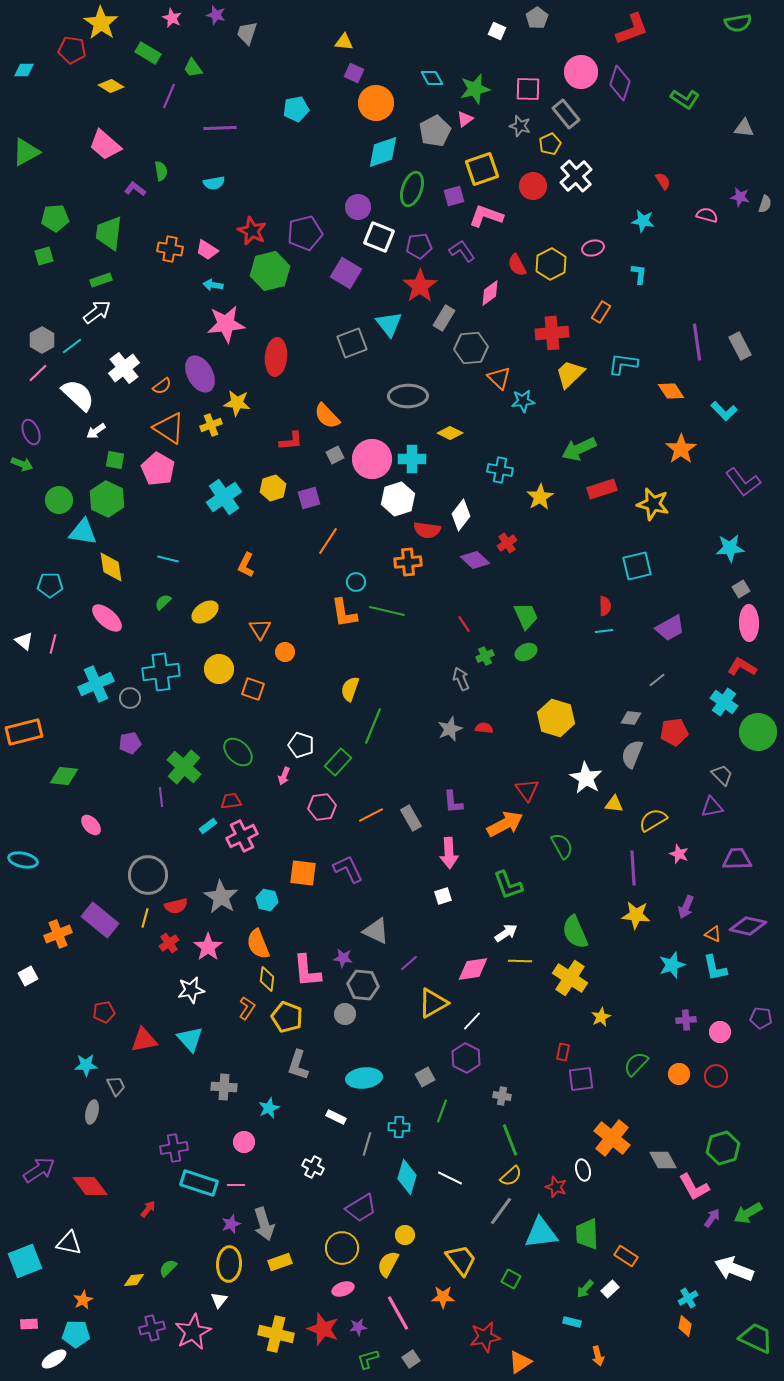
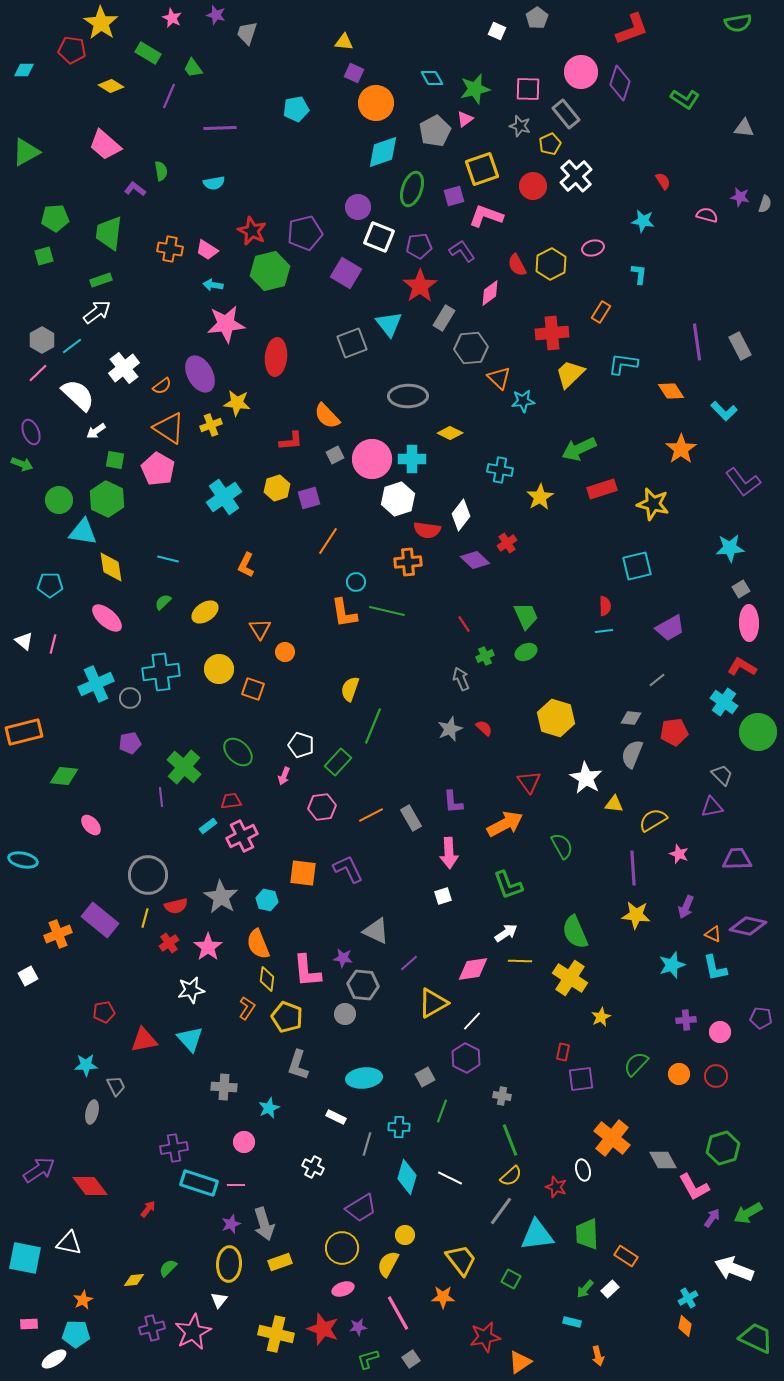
yellow hexagon at (273, 488): moved 4 px right
red semicircle at (484, 728): rotated 36 degrees clockwise
red triangle at (527, 790): moved 2 px right, 8 px up
cyan triangle at (541, 1233): moved 4 px left, 2 px down
cyan square at (25, 1261): moved 3 px up; rotated 32 degrees clockwise
